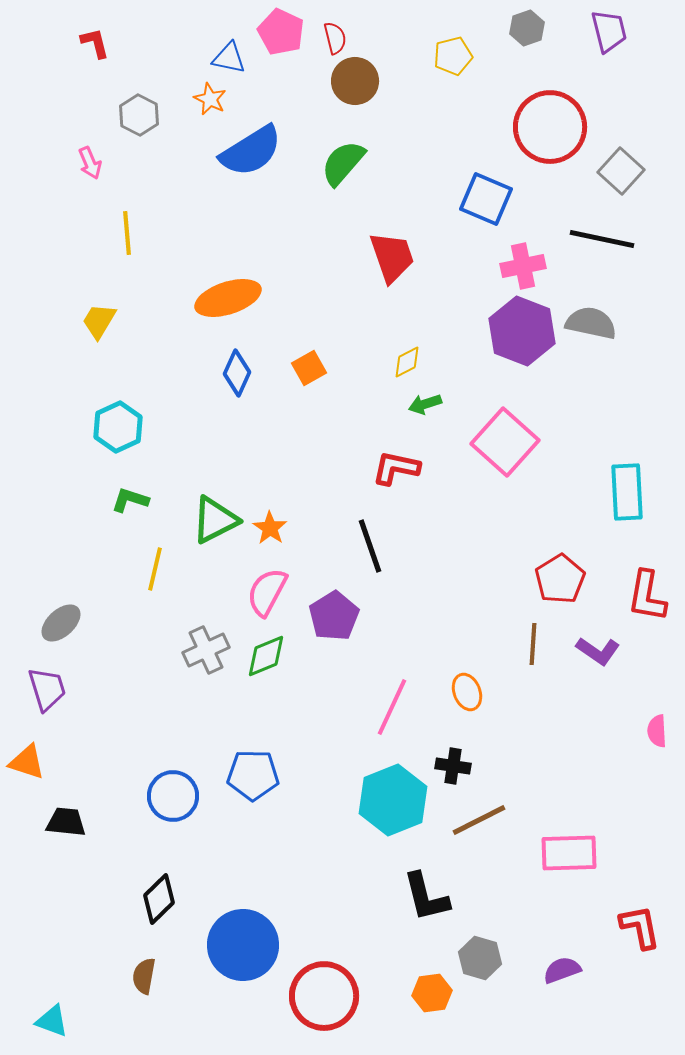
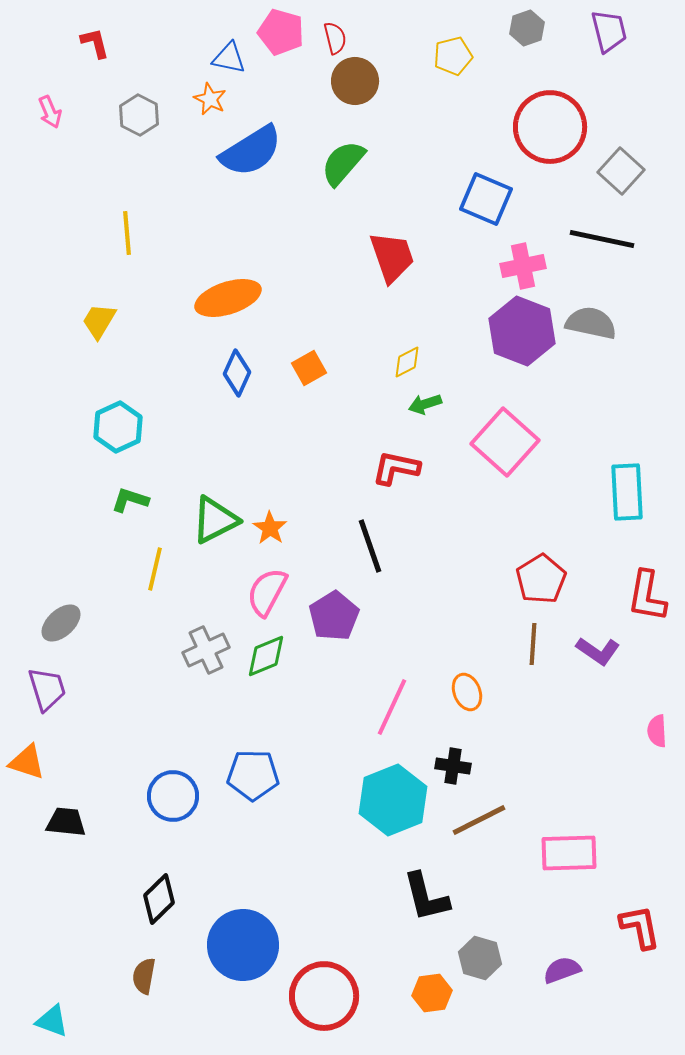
pink pentagon at (281, 32): rotated 9 degrees counterclockwise
pink arrow at (90, 163): moved 40 px left, 51 px up
red pentagon at (560, 579): moved 19 px left
